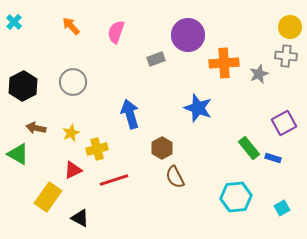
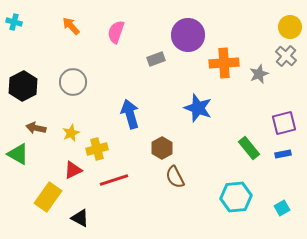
cyan cross: rotated 28 degrees counterclockwise
gray cross: rotated 35 degrees clockwise
purple square: rotated 15 degrees clockwise
blue rectangle: moved 10 px right, 4 px up; rotated 28 degrees counterclockwise
